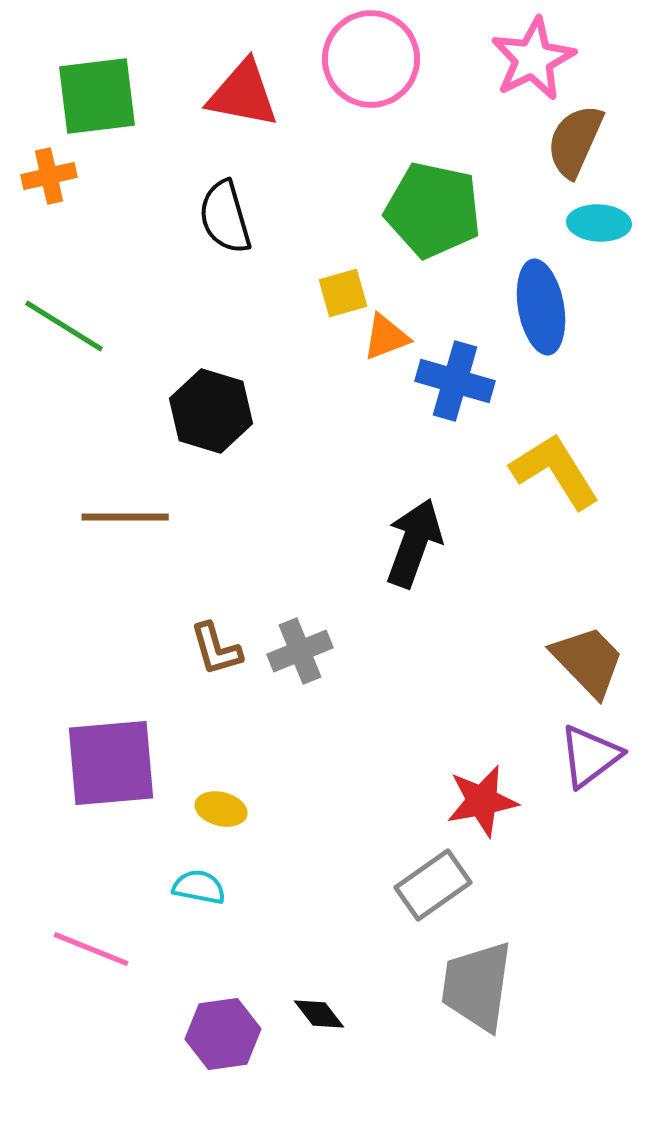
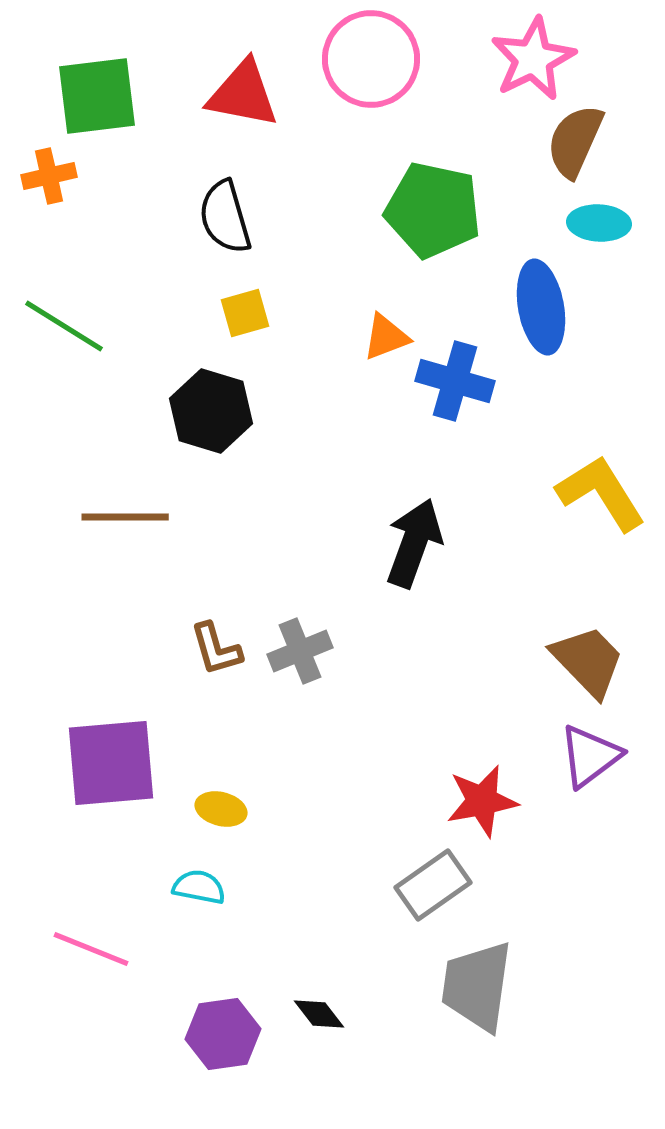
yellow square: moved 98 px left, 20 px down
yellow L-shape: moved 46 px right, 22 px down
